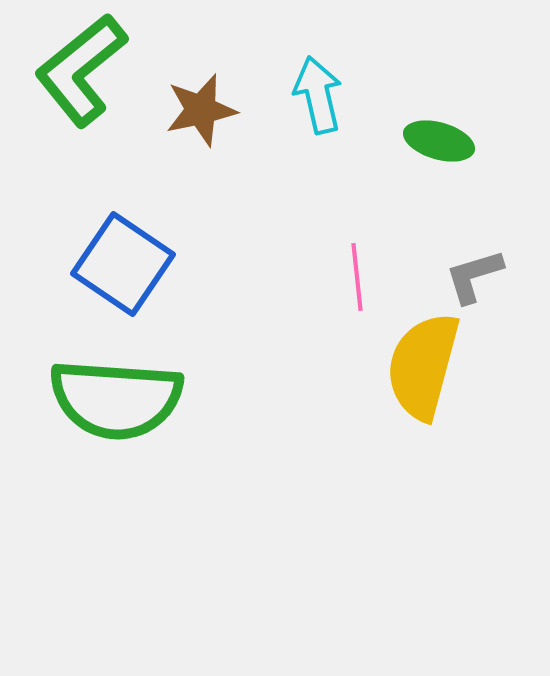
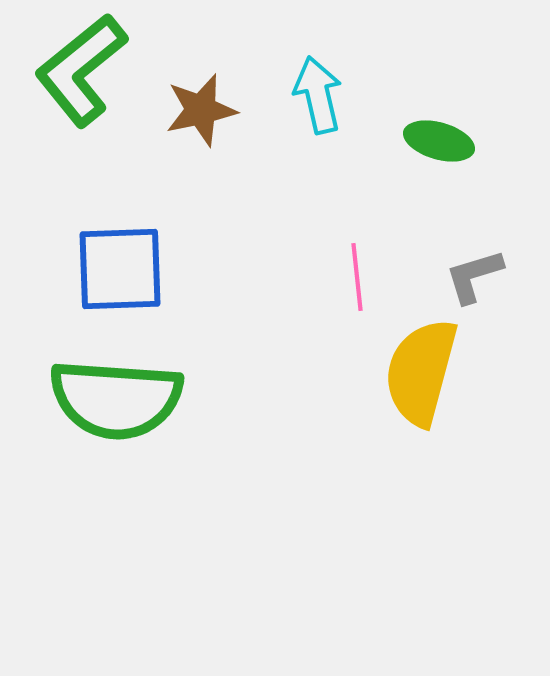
blue square: moved 3 px left, 5 px down; rotated 36 degrees counterclockwise
yellow semicircle: moved 2 px left, 6 px down
